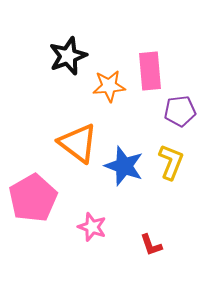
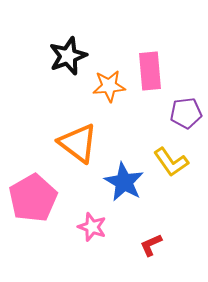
purple pentagon: moved 6 px right, 2 px down
yellow L-shape: rotated 123 degrees clockwise
blue star: moved 16 px down; rotated 9 degrees clockwise
red L-shape: rotated 85 degrees clockwise
